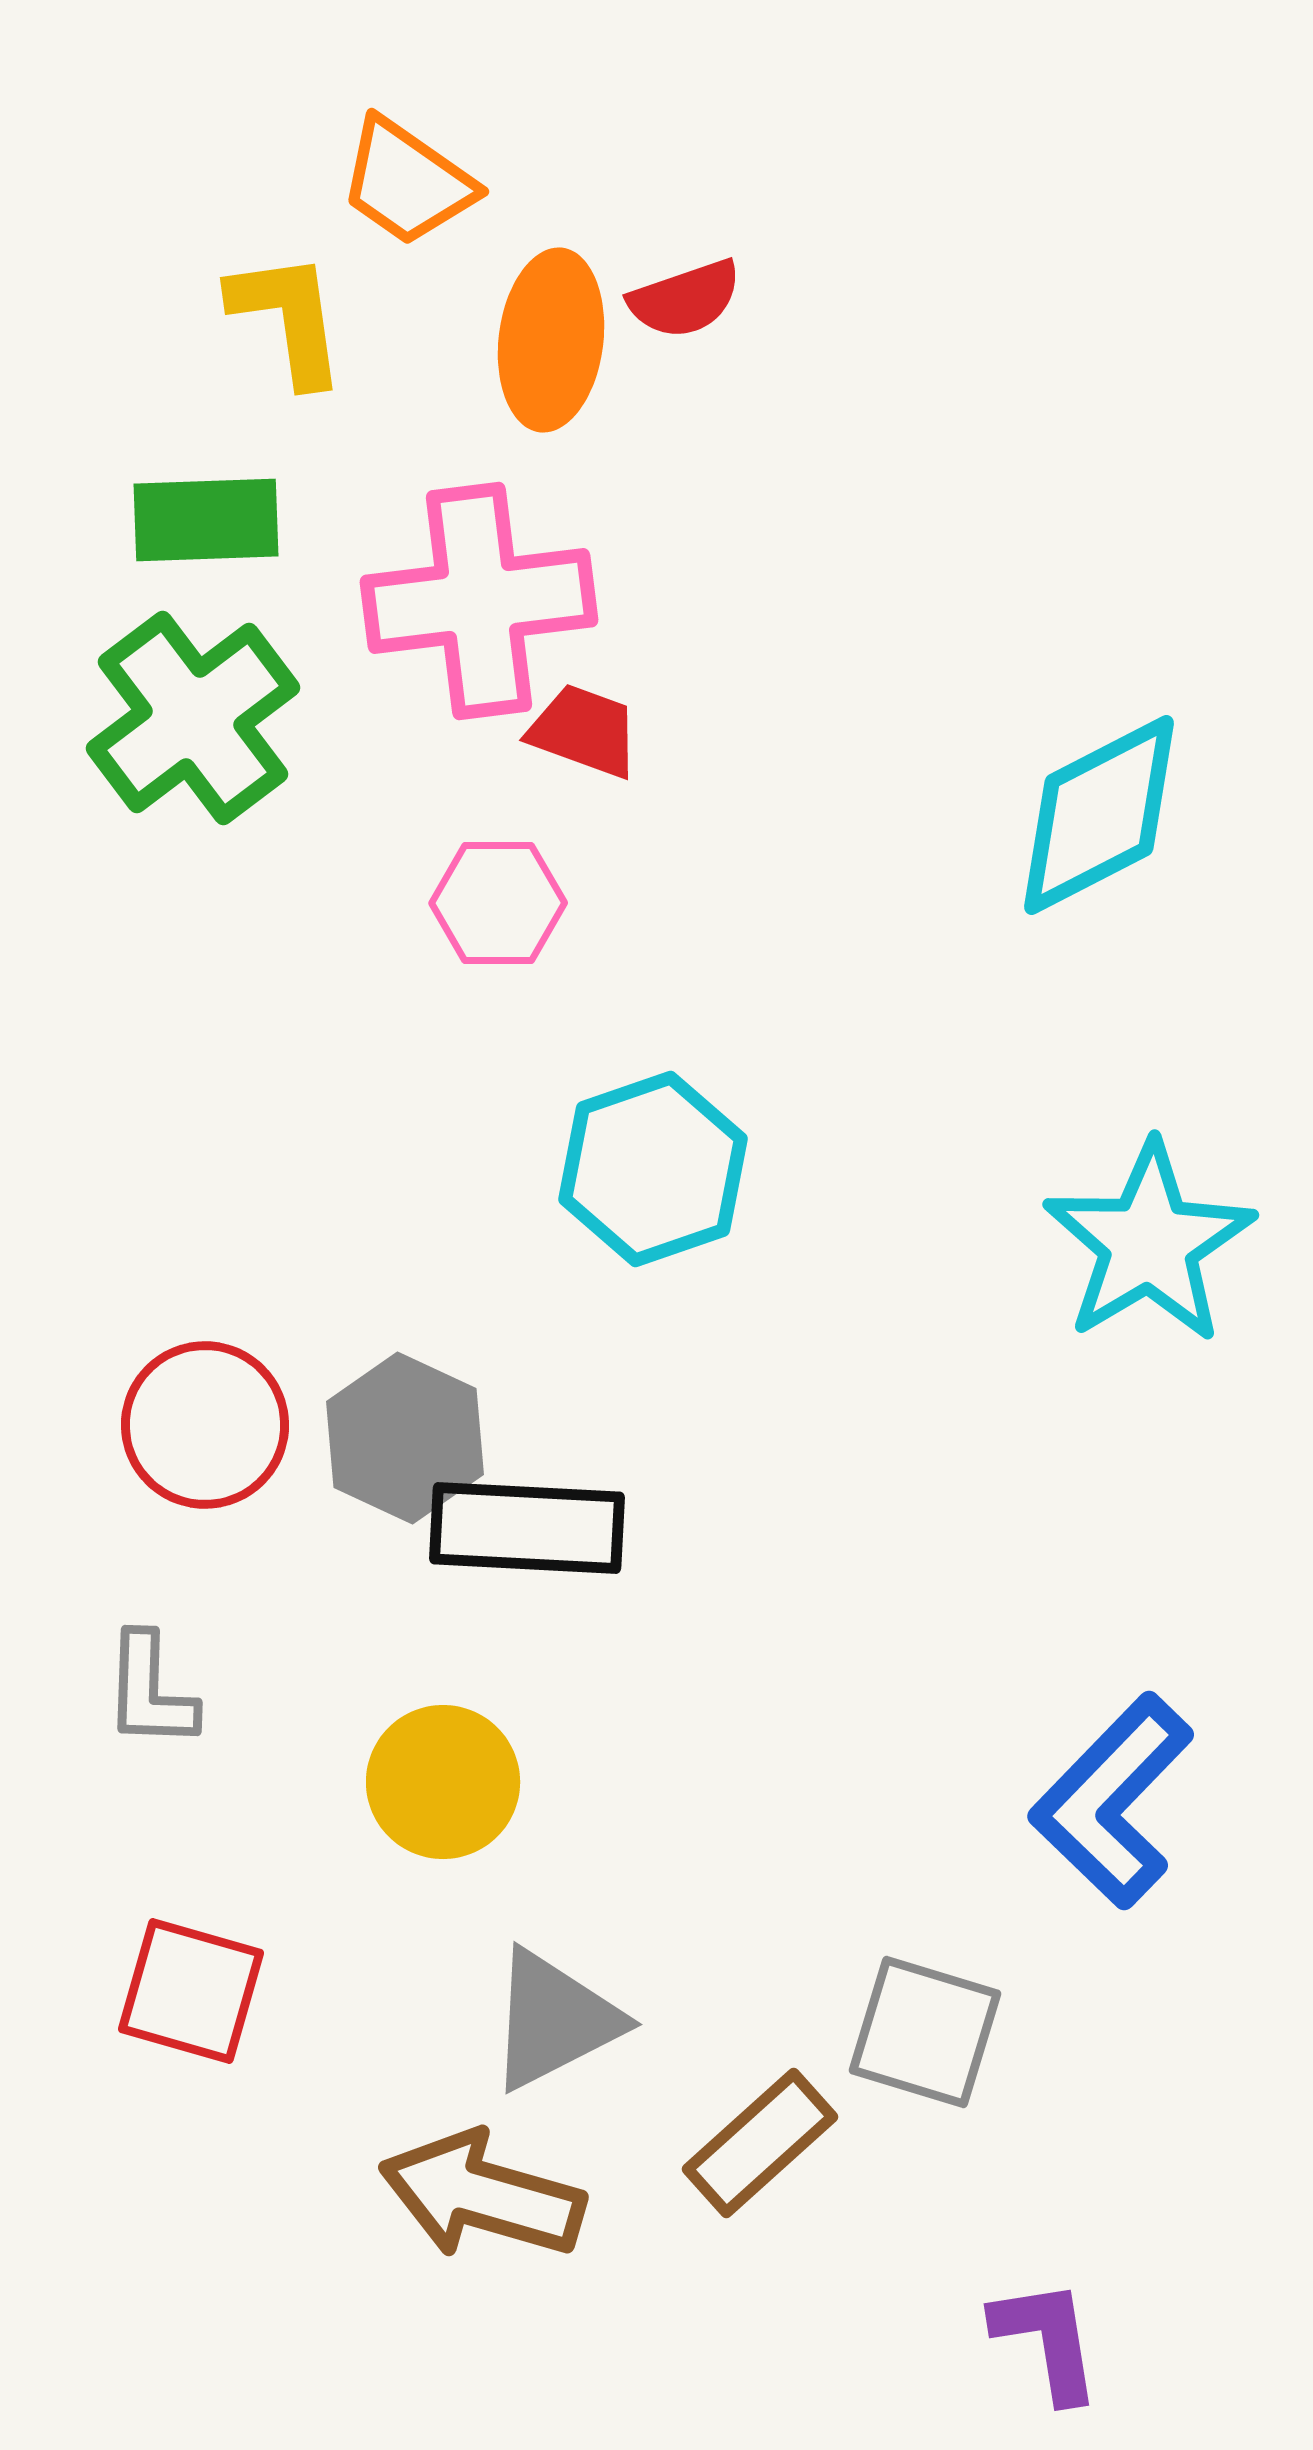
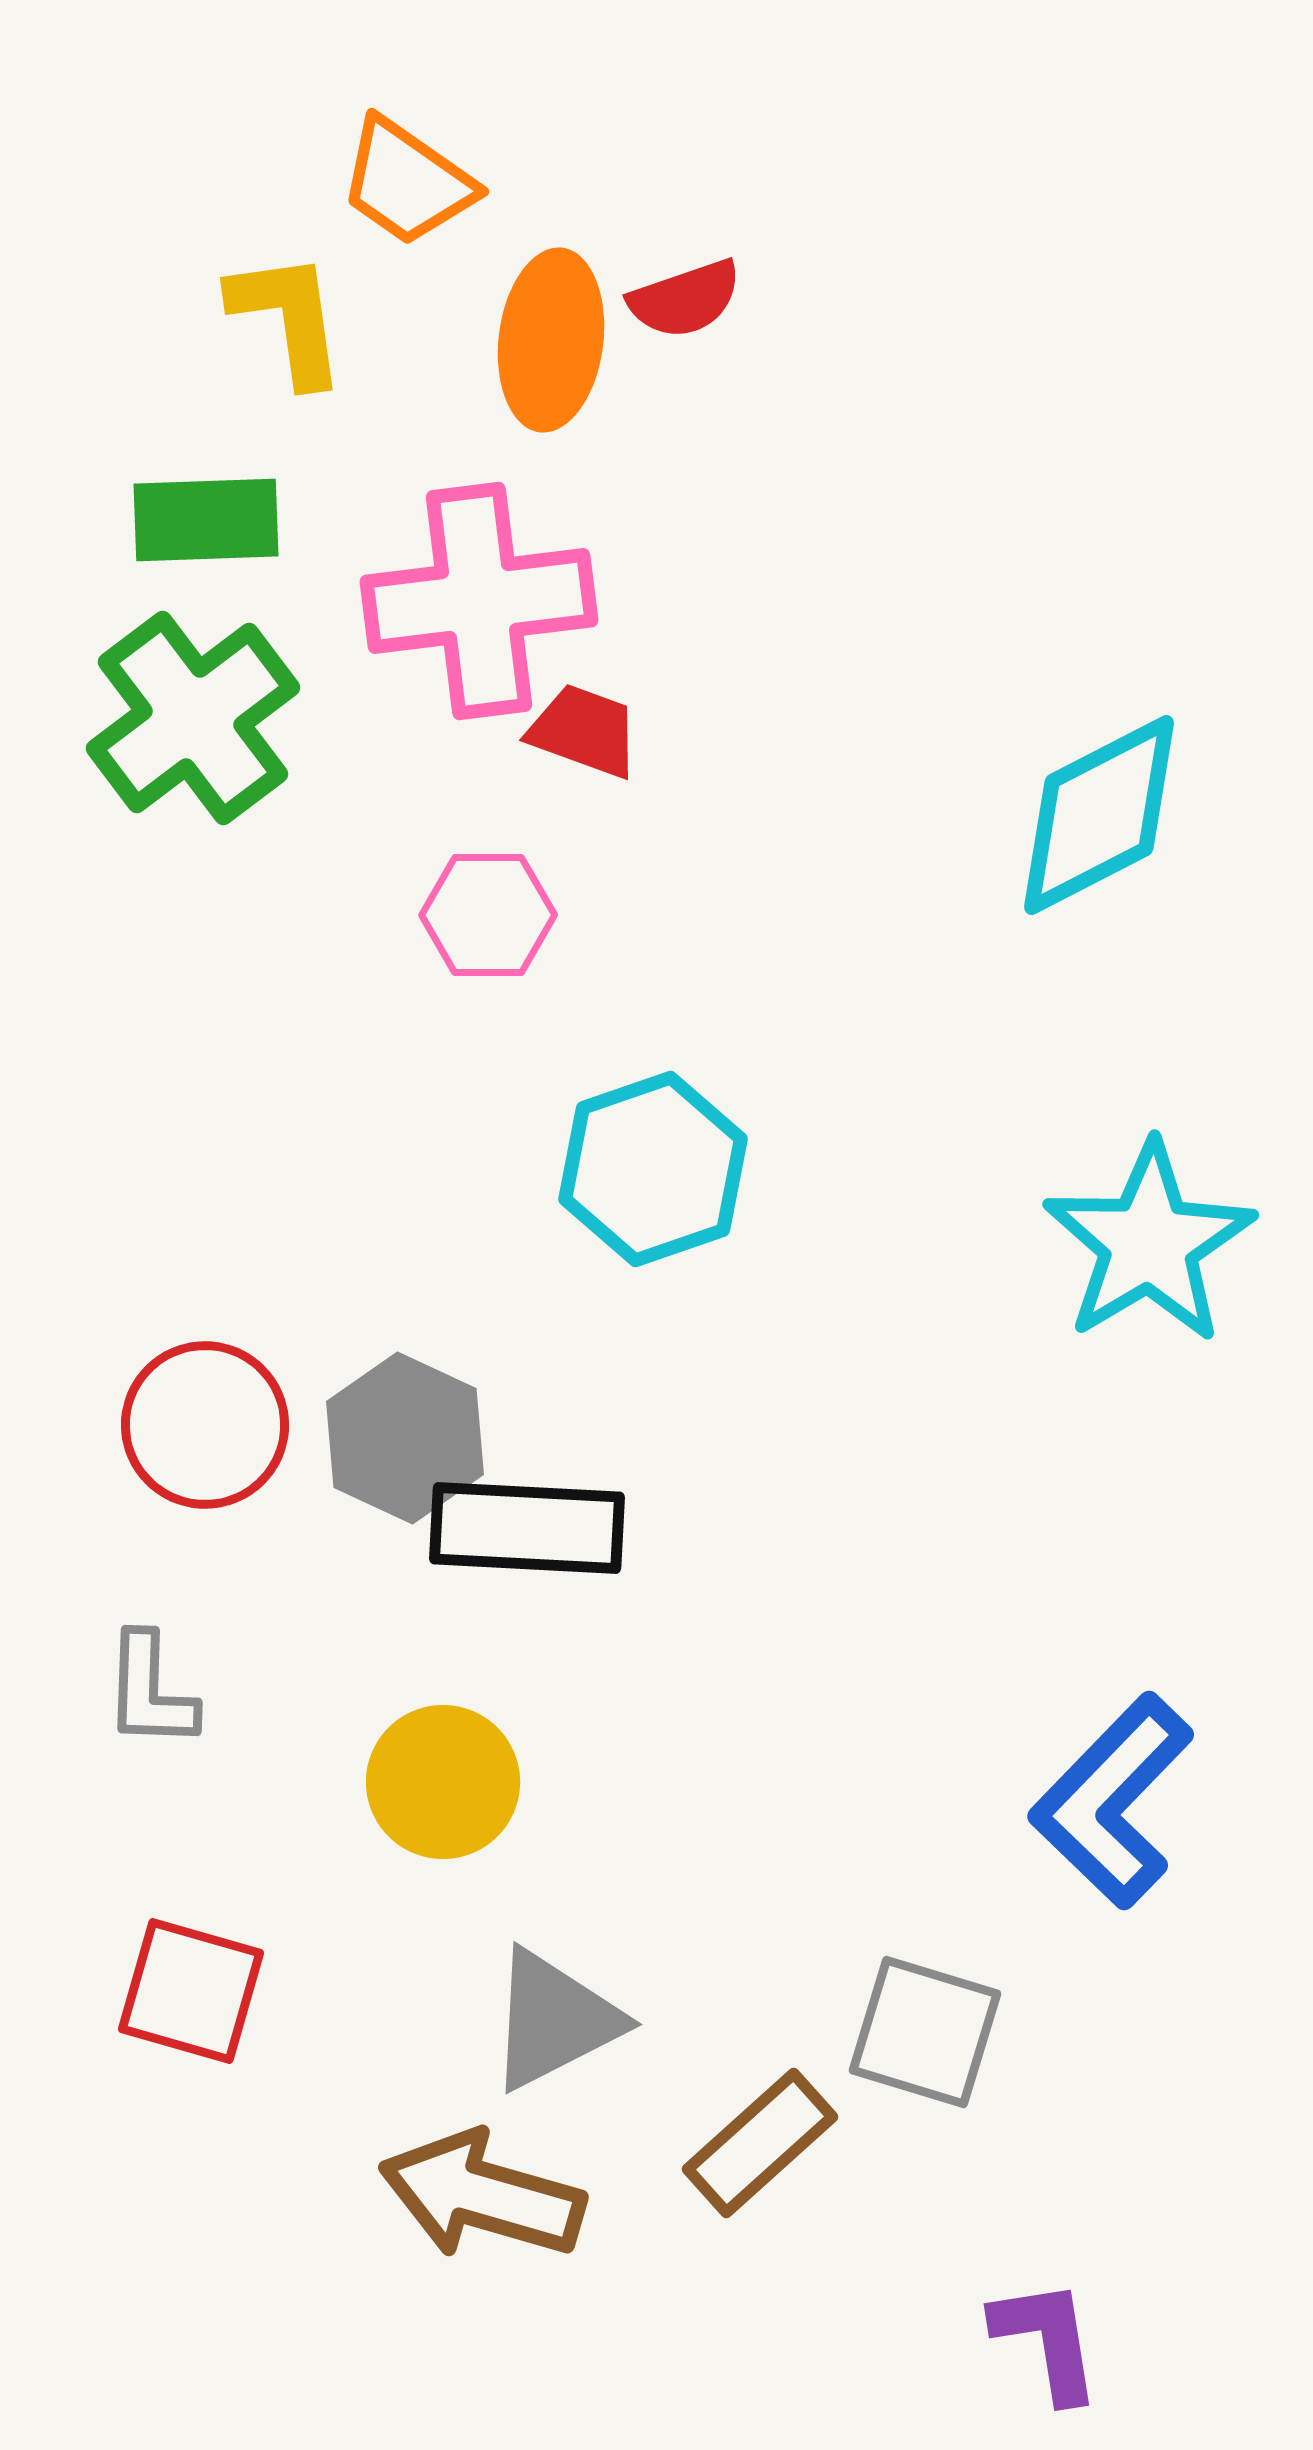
pink hexagon: moved 10 px left, 12 px down
